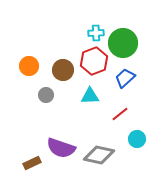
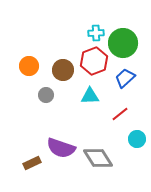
gray diamond: moved 1 px left, 3 px down; rotated 44 degrees clockwise
